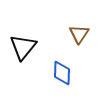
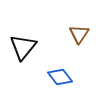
blue diamond: moved 2 px left, 4 px down; rotated 40 degrees counterclockwise
